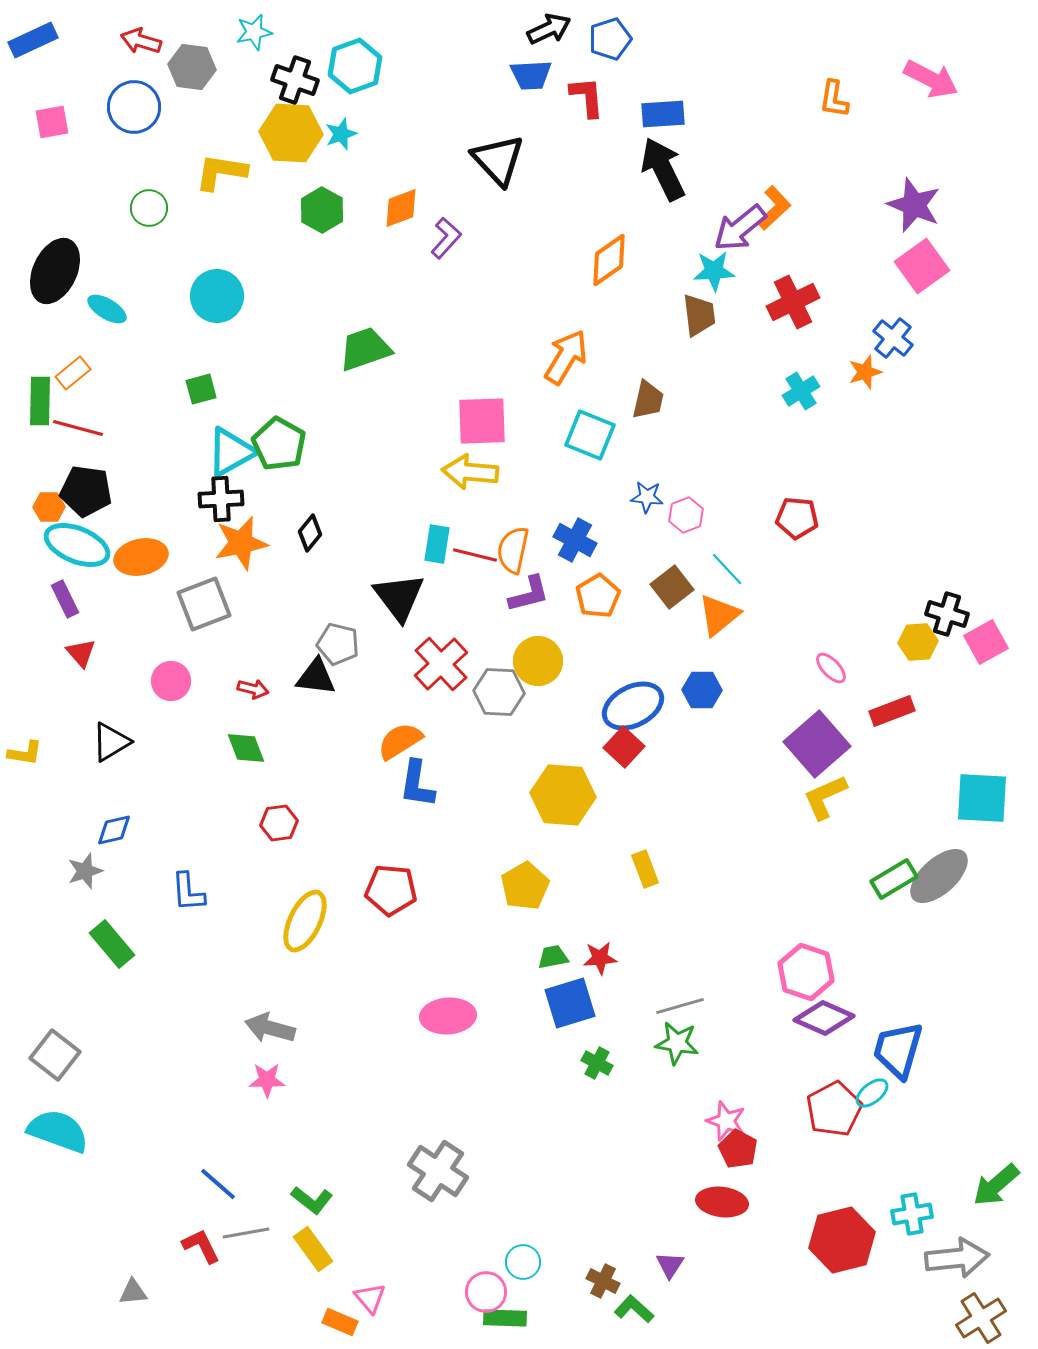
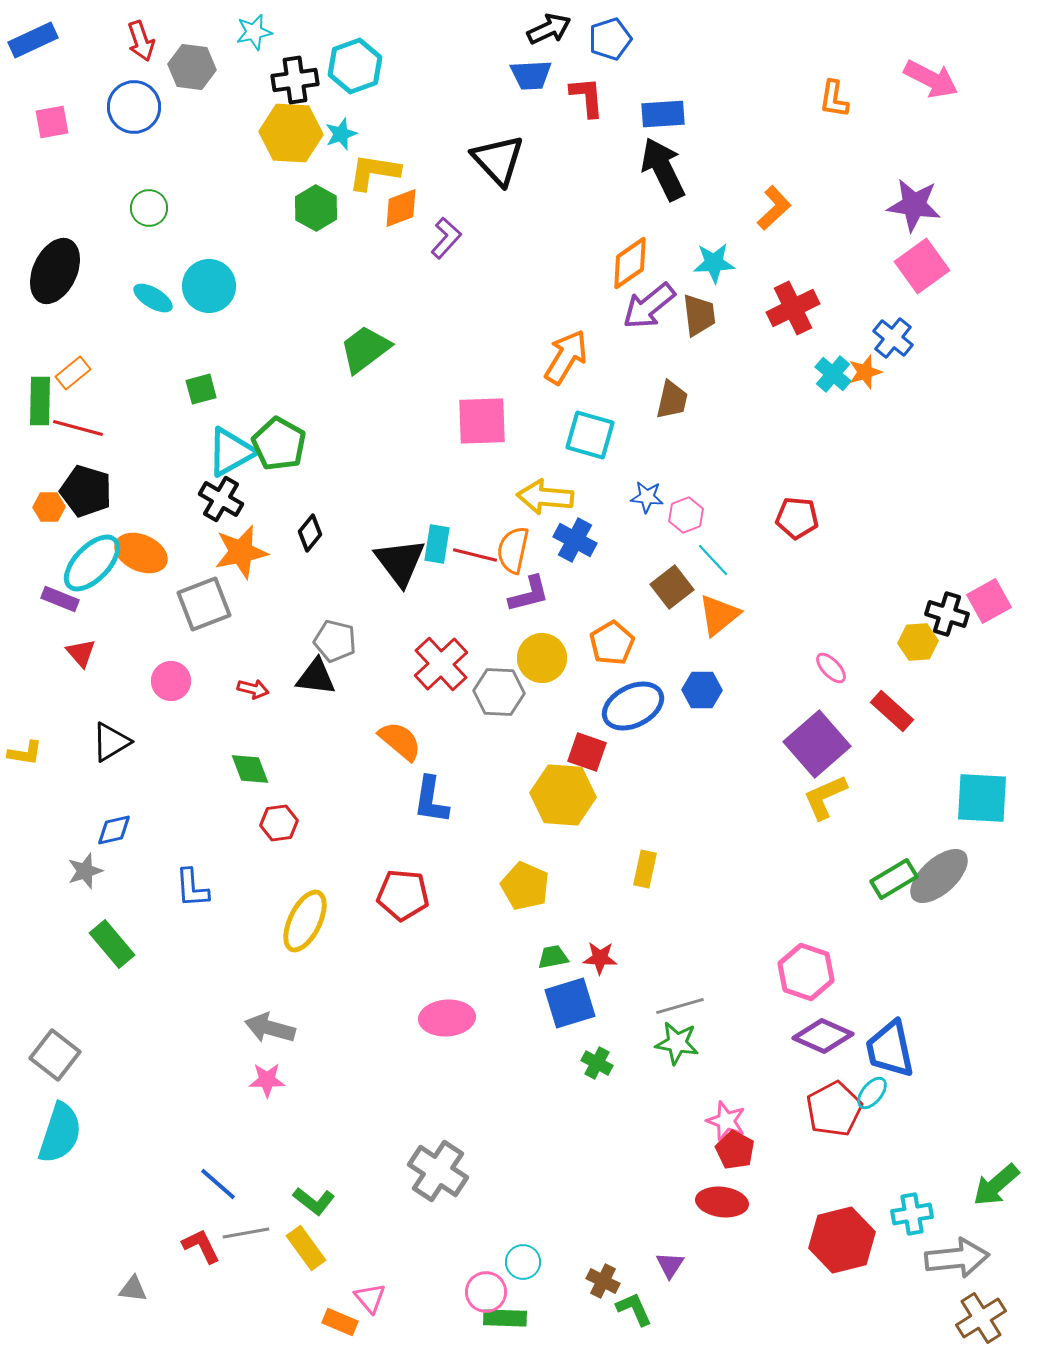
red arrow at (141, 41): rotated 126 degrees counterclockwise
black cross at (295, 80): rotated 27 degrees counterclockwise
yellow L-shape at (221, 172): moved 153 px right
purple star at (914, 205): rotated 14 degrees counterclockwise
green hexagon at (322, 210): moved 6 px left, 2 px up
purple arrow at (740, 228): moved 91 px left, 78 px down
orange diamond at (609, 260): moved 21 px right, 3 px down
cyan star at (714, 271): moved 8 px up
cyan circle at (217, 296): moved 8 px left, 10 px up
red cross at (793, 302): moved 6 px down
cyan ellipse at (107, 309): moved 46 px right, 11 px up
green trapezoid at (365, 349): rotated 18 degrees counterclockwise
cyan cross at (801, 391): moved 32 px right, 17 px up; rotated 18 degrees counterclockwise
brown trapezoid at (648, 400): moved 24 px right
cyan square at (590, 435): rotated 6 degrees counterclockwise
yellow arrow at (470, 472): moved 75 px right, 25 px down
black pentagon at (86, 491): rotated 9 degrees clockwise
black cross at (221, 499): rotated 33 degrees clockwise
orange star at (241, 543): moved 9 px down
cyan ellipse at (77, 545): moved 15 px right, 18 px down; rotated 68 degrees counterclockwise
orange ellipse at (141, 557): moved 4 px up; rotated 36 degrees clockwise
cyan line at (727, 569): moved 14 px left, 9 px up
orange pentagon at (598, 596): moved 14 px right, 47 px down
black triangle at (399, 597): moved 1 px right, 35 px up
purple rectangle at (65, 599): moved 5 px left; rotated 42 degrees counterclockwise
pink square at (986, 642): moved 3 px right, 41 px up
gray pentagon at (338, 644): moved 3 px left, 3 px up
yellow circle at (538, 661): moved 4 px right, 3 px up
red rectangle at (892, 711): rotated 63 degrees clockwise
orange semicircle at (400, 741): rotated 72 degrees clockwise
red square at (624, 747): moved 37 px left, 5 px down; rotated 24 degrees counterclockwise
green diamond at (246, 748): moved 4 px right, 21 px down
blue L-shape at (417, 784): moved 14 px right, 16 px down
yellow rectangle at (645, 869): rotated 33 degrees clockwise
yellow pentagon at (525, 886): rotated 18 degrees counterclockwise
red pentagon at (391, 890): moved 12 px right, 5 px down
blue L-shape at (188, 892): moved 4 px right, 4 px up
red star at (600, 958): rotated 8 degrees clockwise
pink ellipse at (448, 1016): moved 1 px left, 2 px down
purple diamond at (824, 1018): moved 1 px left, 18 px down
blue trapezoid at (898, 1050): moved 8 px left, 1 px up; rotated 28 degrees counterclockwise
cyan ellipse at (872, 1093): rotated 12 degrees counterclockwise
cyan semicircle at (58, 1131): moved 2 px right, 2 px down; rotated 88 degrees clockwise
red pentagon at (738, 1149): moved 3 px left, 1 px down
green L-shape at (312, 1200): moved 2 px right, 1 px down
yellow rectangle at (313, 1249): moved 7 px left, 1 px up
gray triangle at (133, 1292): moved 3 px up; rotated 12 degrees clockwise
green L-shape at (634, 1309): rotated 24 degrees clockwise
